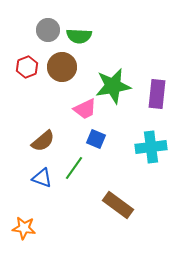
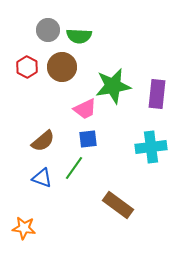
red hexagon: rotated 10 degrees counterclockwise
blue square: moved 8 px left; rotated 30 degrees counterclockwise
